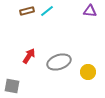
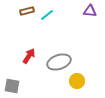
cyan line: moved 4 px down
yellow circle: moved 11 px left, 9 px down
